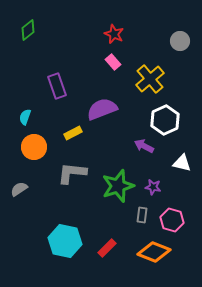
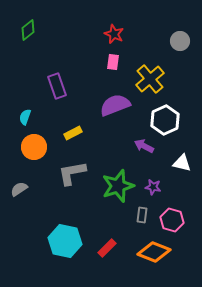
pink rectangle: rotated 49 degrees clockwise
purple semicircle: moved 13 px right, 4 px up
gray L-shape: rotated 16 degrees counterclockwise
